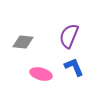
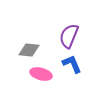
gray diamond: moved 6 px right, 8 px down
blue L-shape: moved 2 px left, 3 px up
